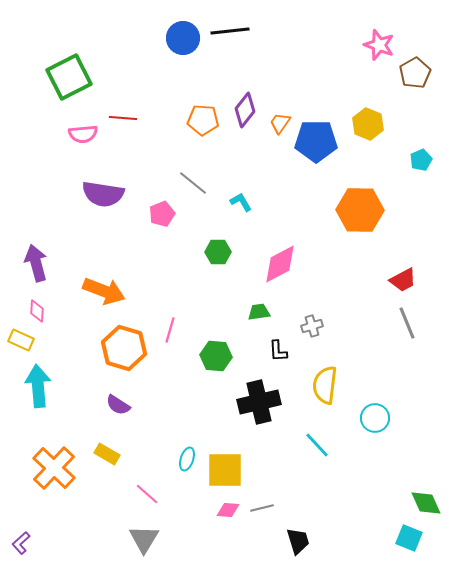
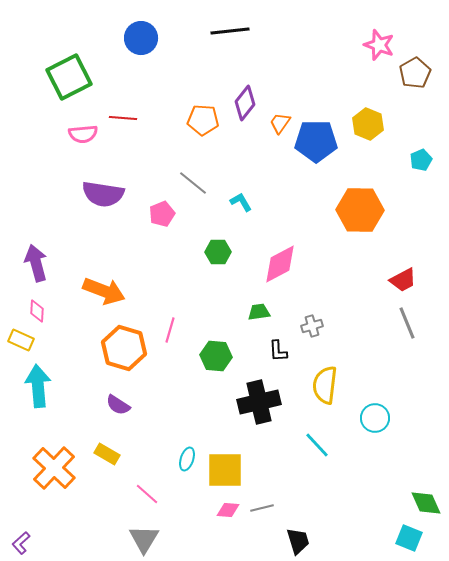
blue circle at (183, 38): moved 42 px left
purple diamond at (245, 110): moved 7 px up
